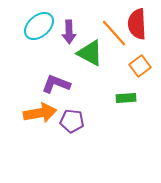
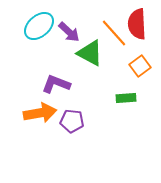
purple arrow: rotated 45 degrees counterclockwise
